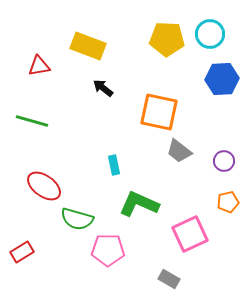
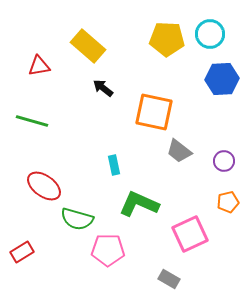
yellow rectangle: rotated 20 degrees clockwise
orange square: moved 5 px left
